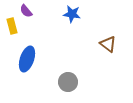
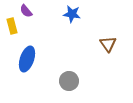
brown triangle: rotated 18 degrees clockwise
gray circle: moved 1 px right, 1 px up
